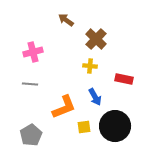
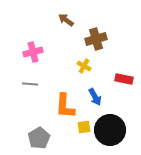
brown cross: rotated 30 degrees clockwise
yellow cross: moved 6 px left; rotated 24 degrees clockwise
orange L-shape: moved 1 px right, 1 px up; rotated 116 degrees clockwise
black circle: moved 5 px left, 4 px down
gray pentagon: moved 8 px right, 3 px down
